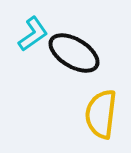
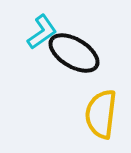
cyan L-shape: moved 9 px right, 2 px up
